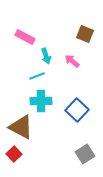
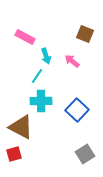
cyan line: rotated 35 degrees counterclockwise
red square: rotated 28 degrees clockwise
